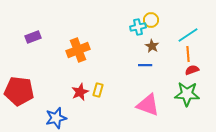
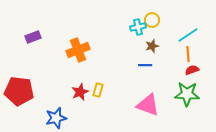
yellow circle: moved 1 px right
brown star: rotated 24 degrees clockwise
